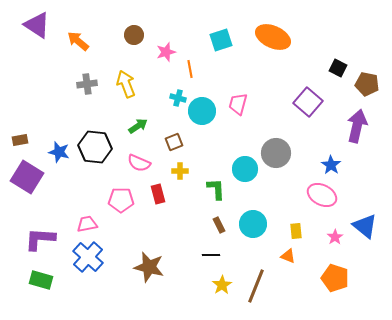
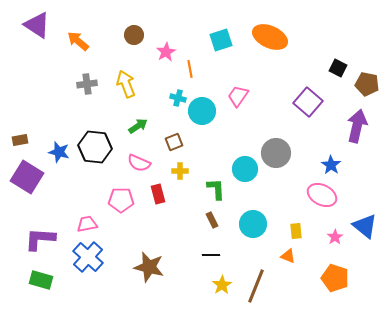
orange ellipse at (273, 37): moved 3 px left
pink star at (166, 52): rotated 12 degrees counterclockwise
pink trapezoid at (238, 104): moved 8 px up; rotated 20 degrees clockwise
brown rectangle at (219, 225): moved 7 px left, 5 px up
